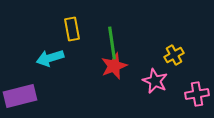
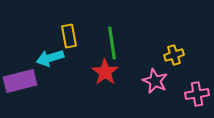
yellow rectangle: moved 3 px left, 7 px down
yellow cross: rotated 12 degrees clockwise
red star: moved 9 px left, 6 px down; rotated 16 degrees counterclockwise
purple rectangle: moved 15 px up
